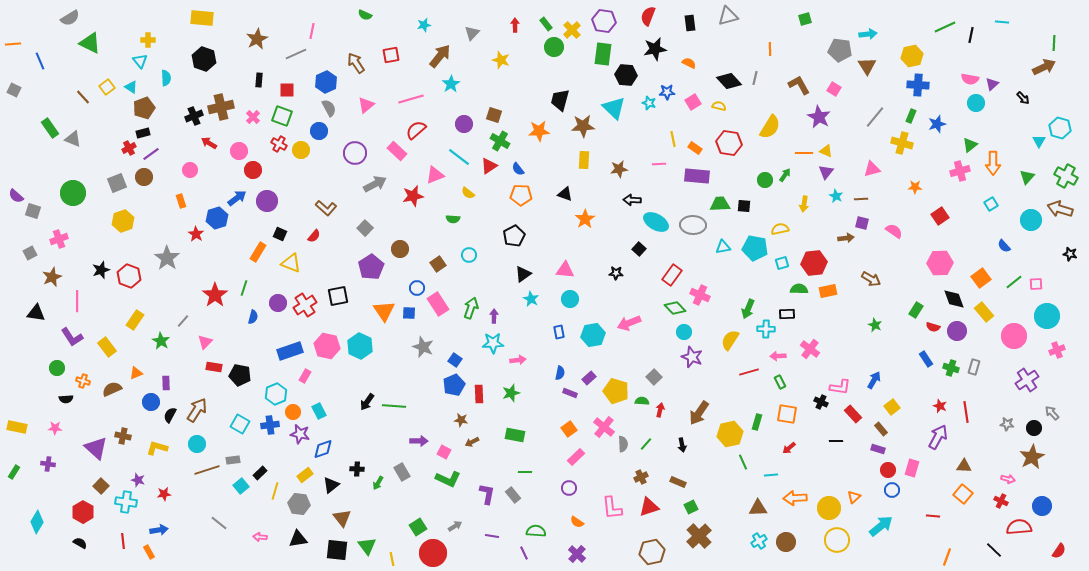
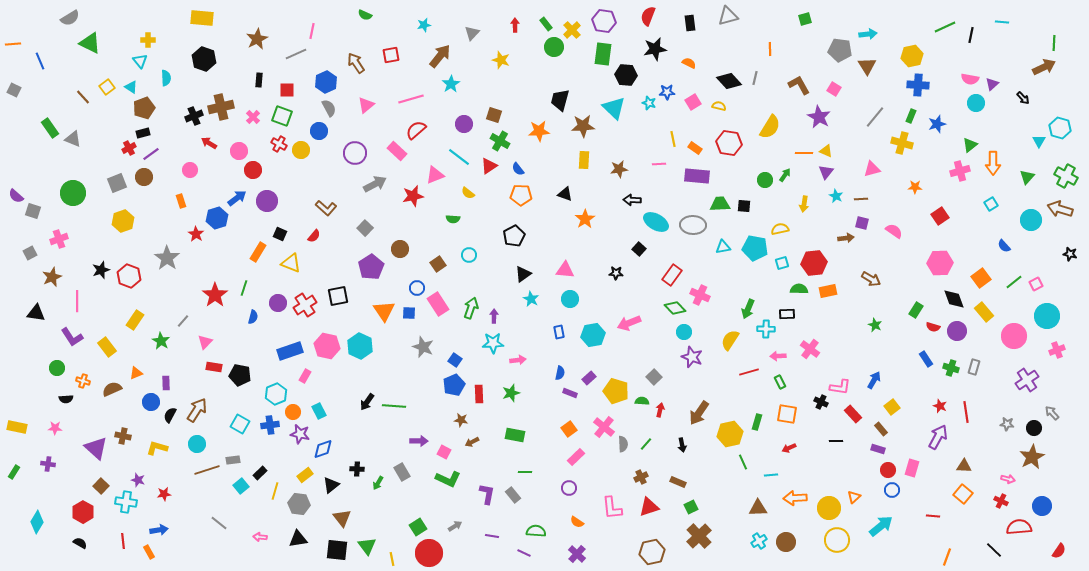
pink square at (1036, 284): rotated 24 degrees counterclockwise
red arrow at (789, 448): rotated 16 degrees clockwise
red circle at (433, 553): moved 4 px left
purple line at (524, 553): rotated 40 degrees counterclockwise
